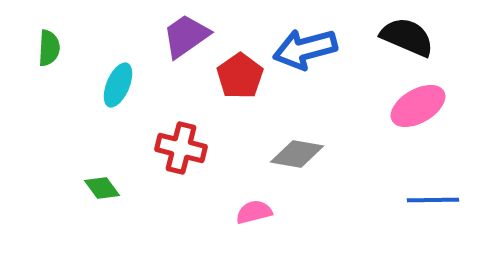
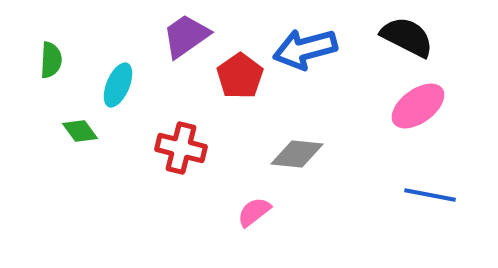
black semicircle: rotated 4 degrees clockwise
green semicircle: moved 2 px right, 12 px down
pink ellipse: rotated 6 degrees counterclockwise
gray diamond: rotated 4 degrees counterclockwise
green diamond: moved 22 px left, 57 px up
blue line: moved 3 px left, 5 px up; rotated 12 degrees clockwise
pink semicircle: rotated 24 degrees counterclockwise
